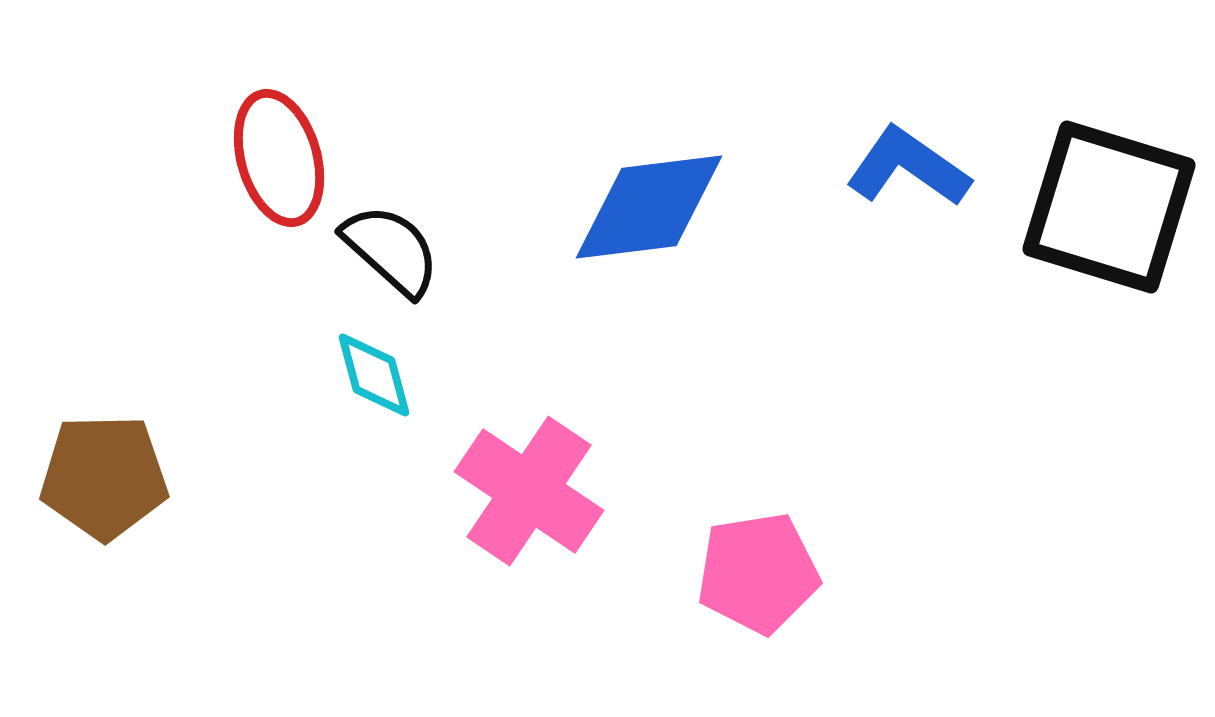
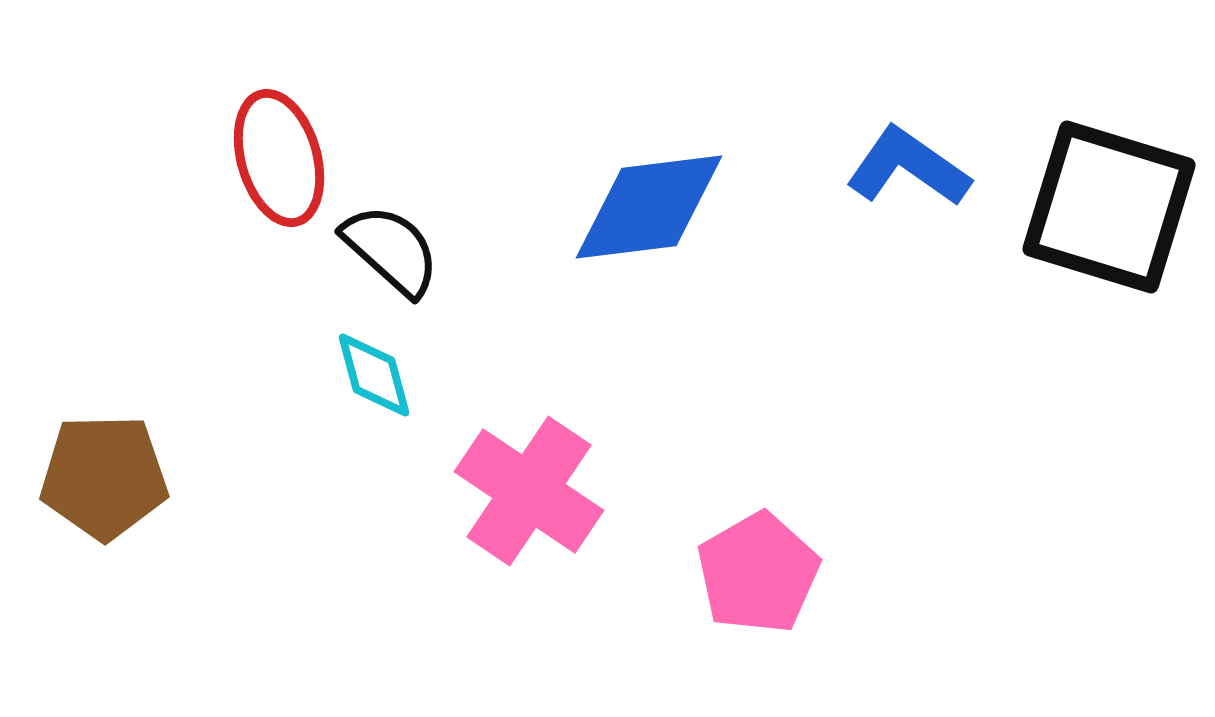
pink pentagon: rotated 21 degrees counterclockwise
